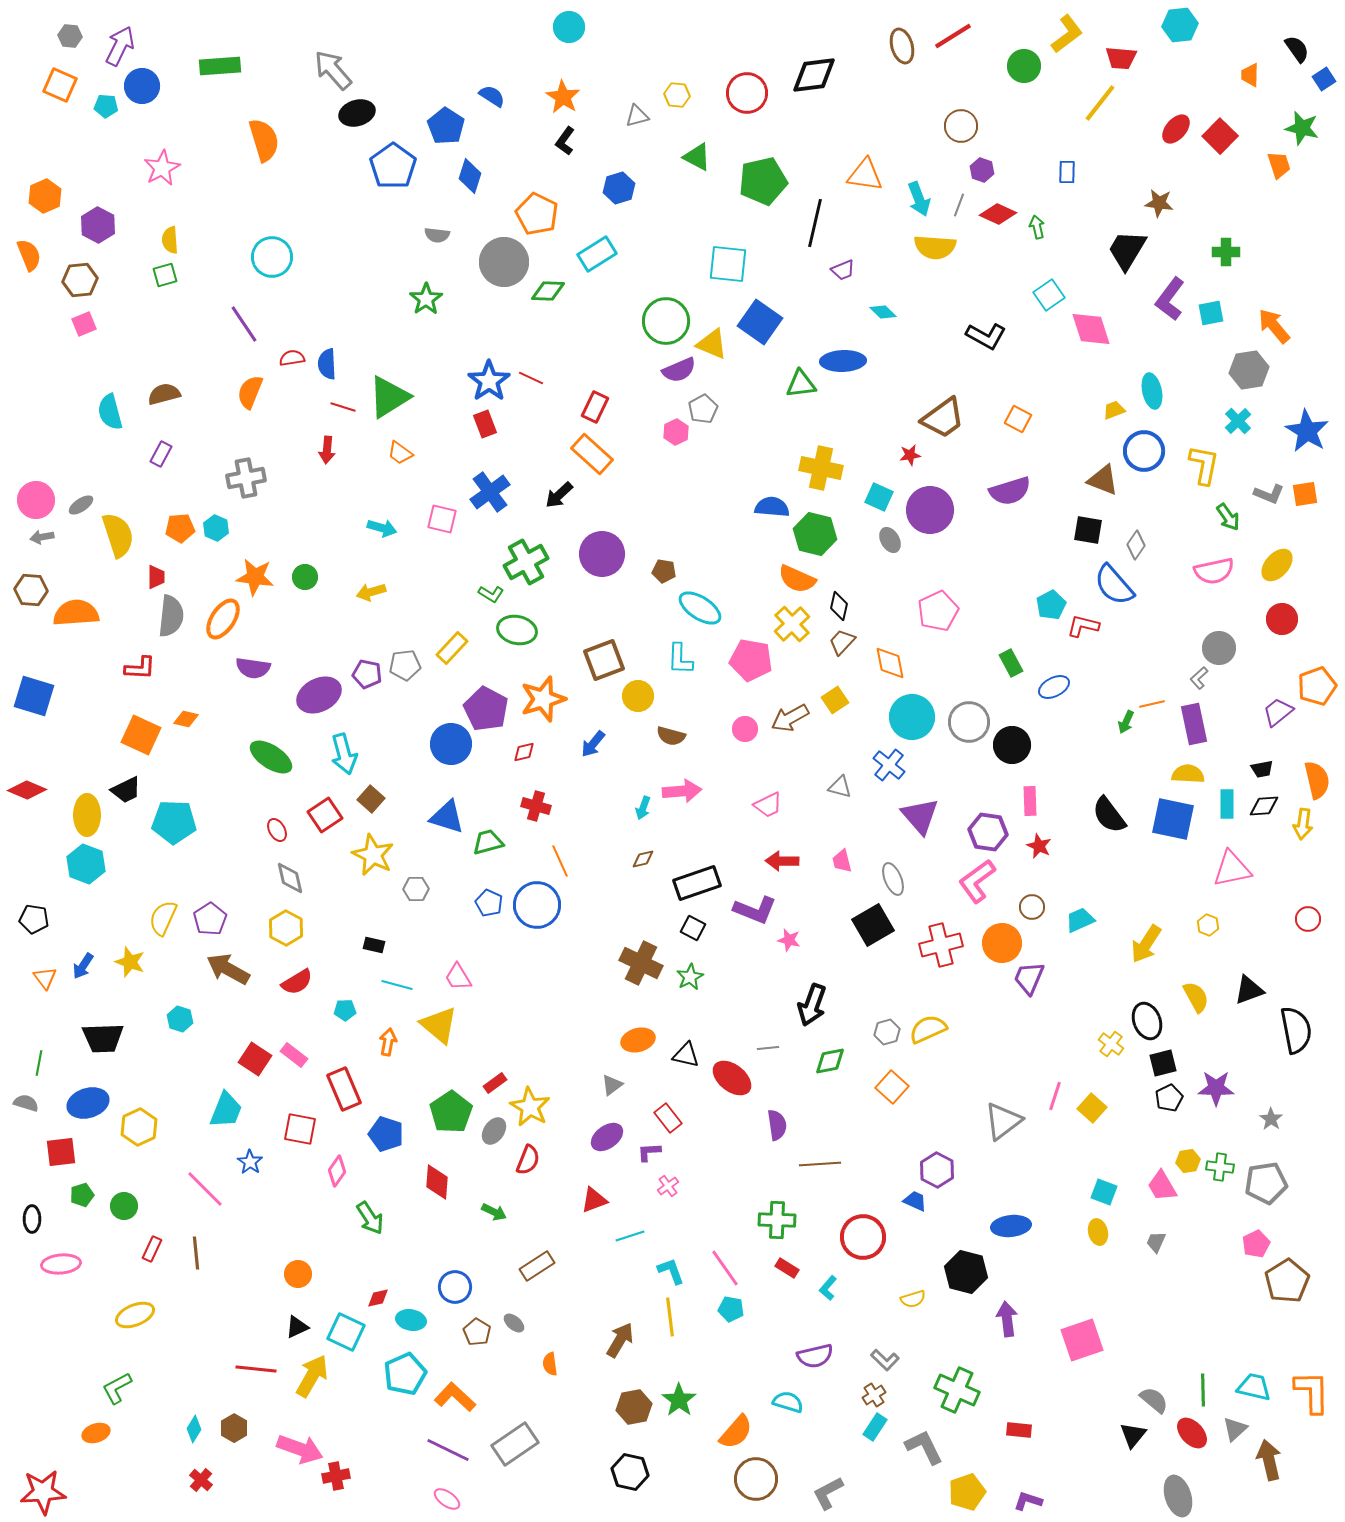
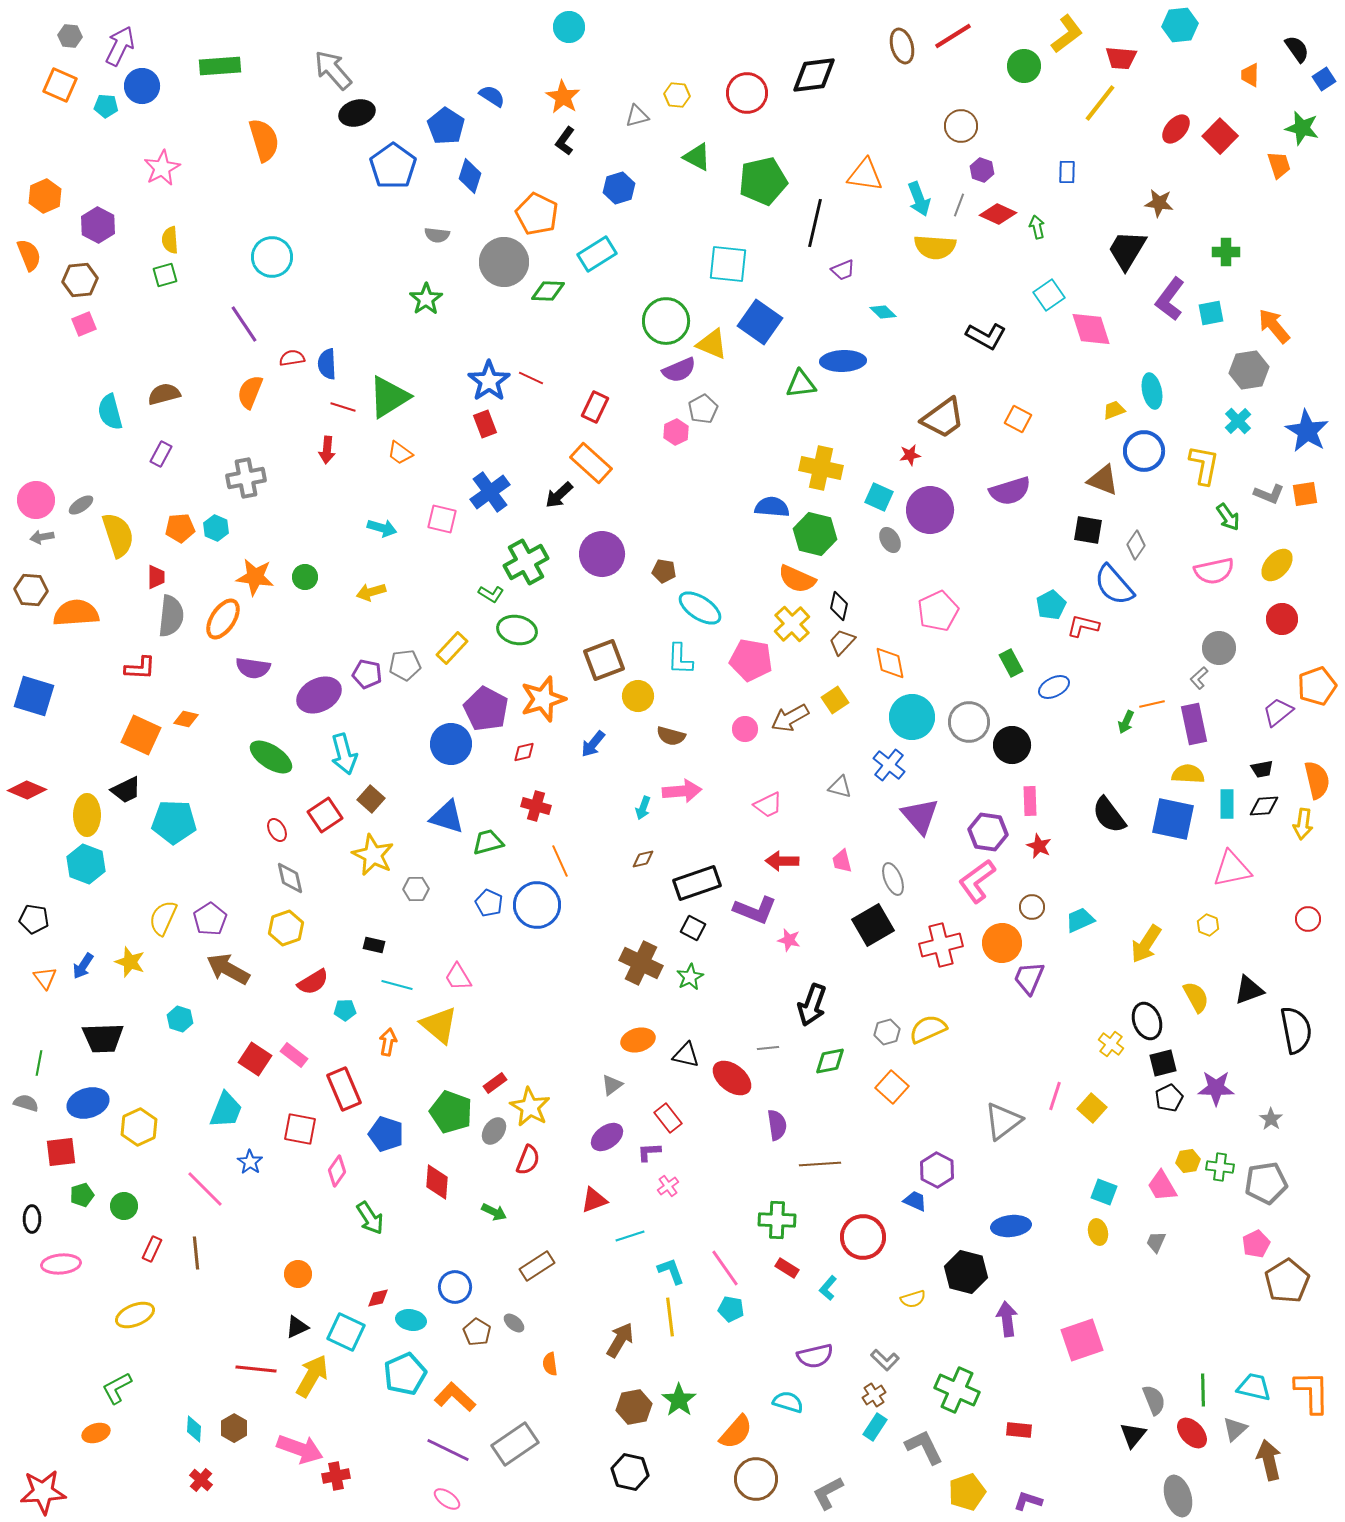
orange rectangle at (592, 454): moved 1 px left, 9 px down
yellow hexagon at (286, 928): rotated 12 degrees clockwise
red semicircle at (297, 982): moved 16 px right
green pentagon at (451, 1112): rotated 18 degrees counterclockwise
gray semicircle at (1154, 1400): rotated 28 degrees clockwise
cyan diamond at (194, 1429): rotated 28 degrees counterclockwise
